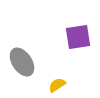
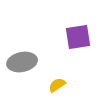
gray ellipse: rotated 68 degrees counterclockwise
